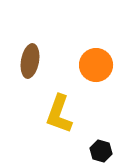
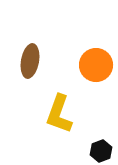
black hexagon: rotated 25 degrees clockwise
